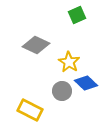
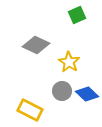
blue diamond: moved 1 px right, 11 px down
